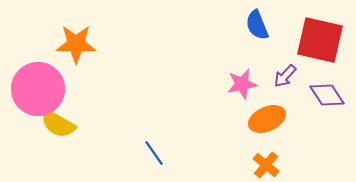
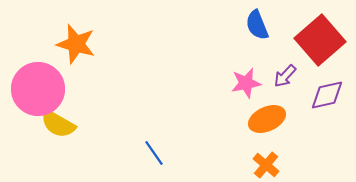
red square: rotated 36 degrees clockwise
orange star: rotated 15 degrees clockwise
pink star: moved 4 px right, 1 px up
purple diamond: rotated 69 degrees counterclockwise
